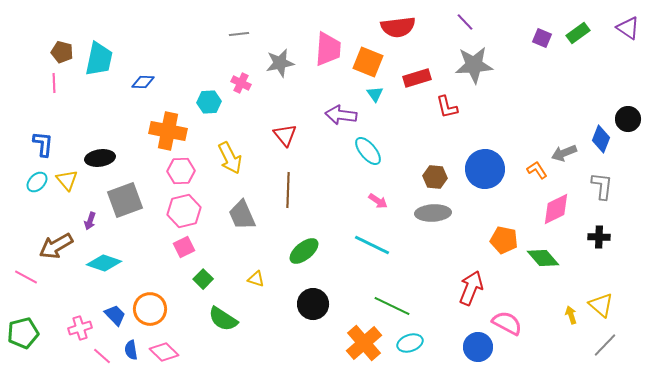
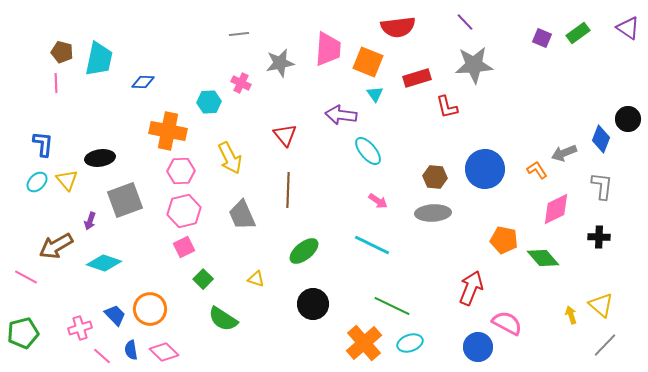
pink line at (54, 83): moved 2 px right
